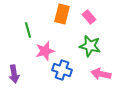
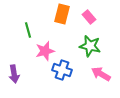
pink arrow: rotated 18 degrees clockwise
